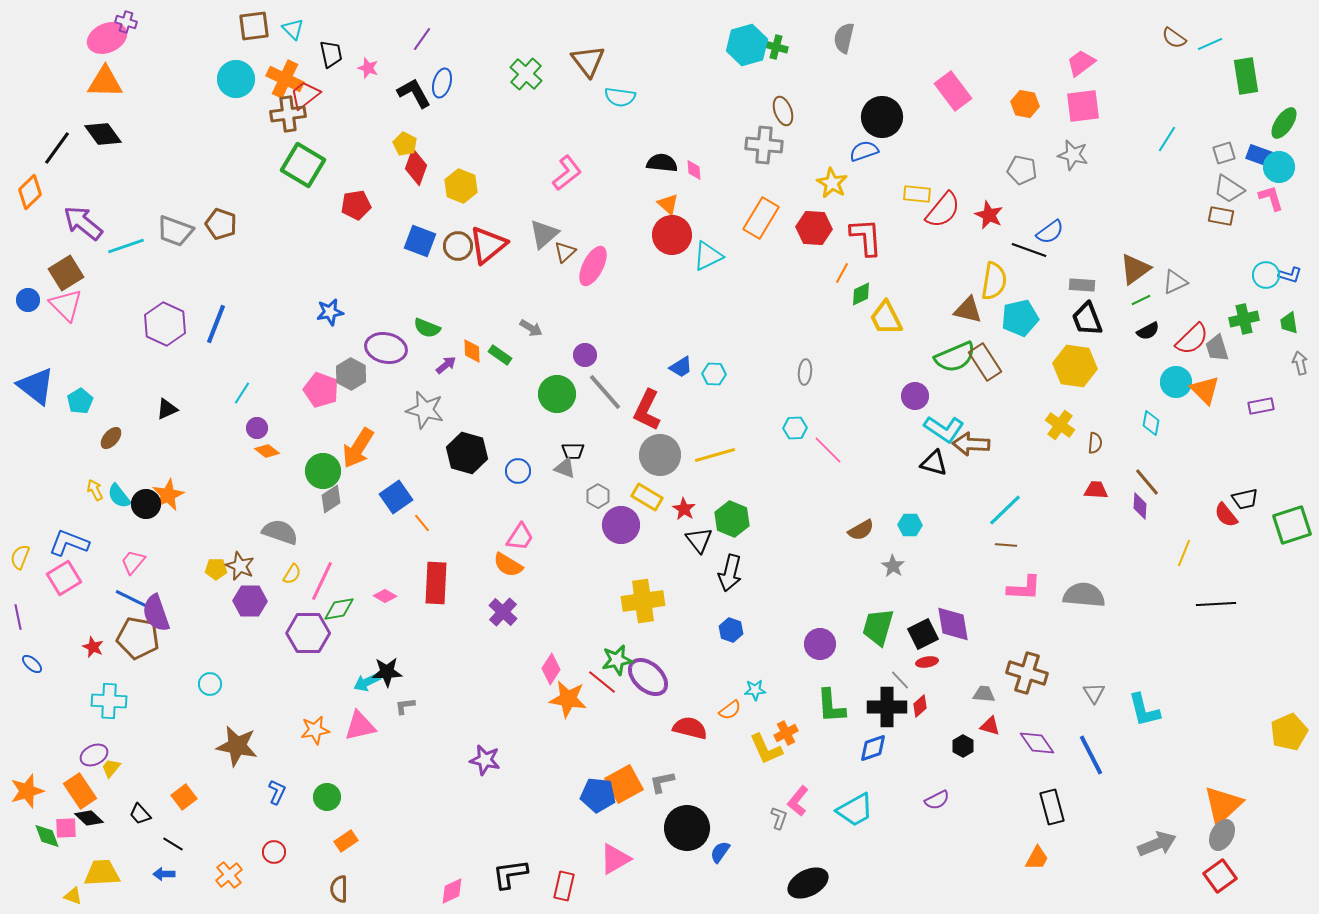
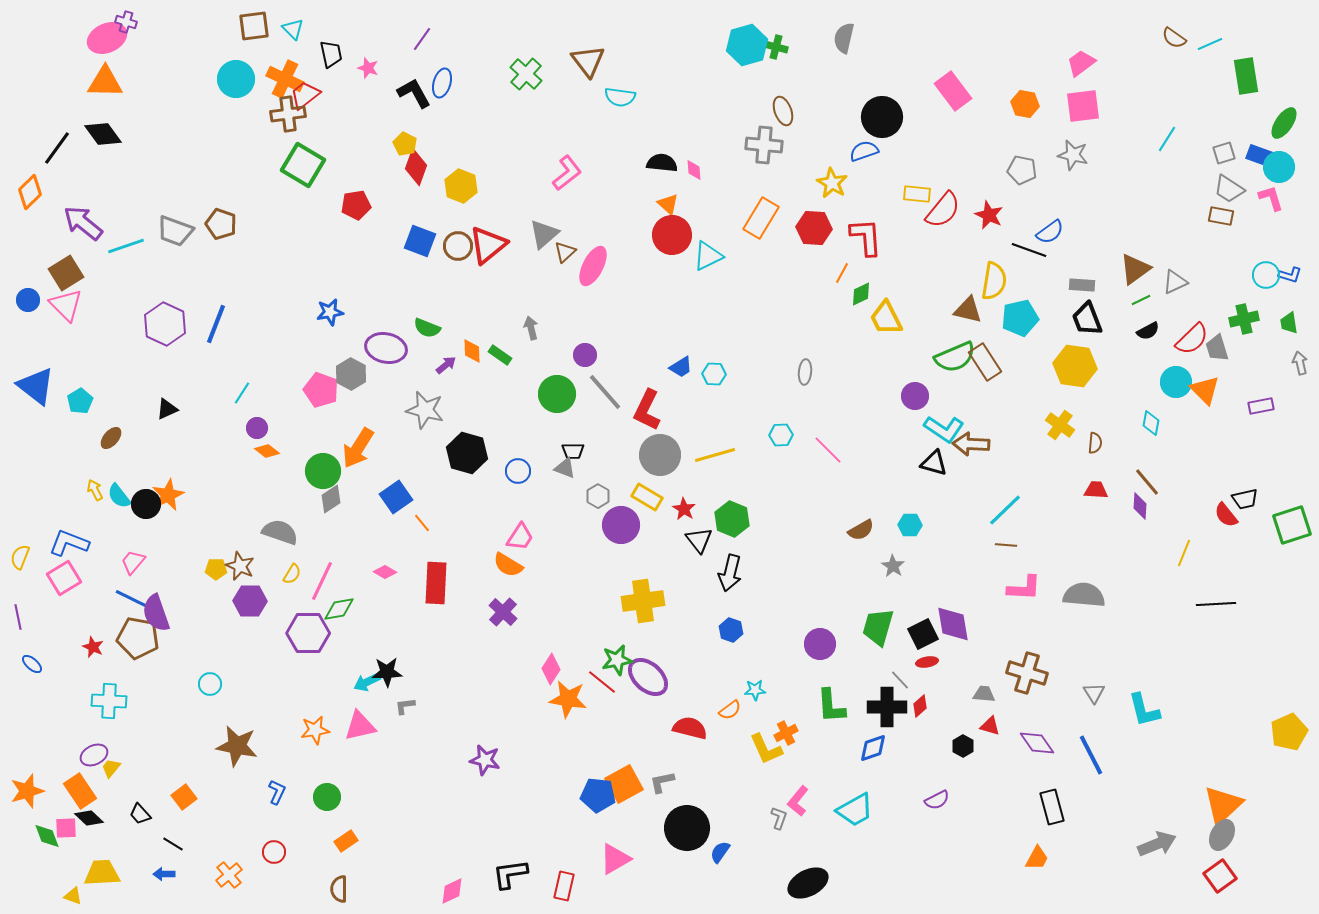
gray arrow at (531, 328): rotated 135 degrees counterclockwise
cyan hexagon at (795, 428): moved 14 px left, 7 px down
pink diamond at (385, 596): moved 24 px up
